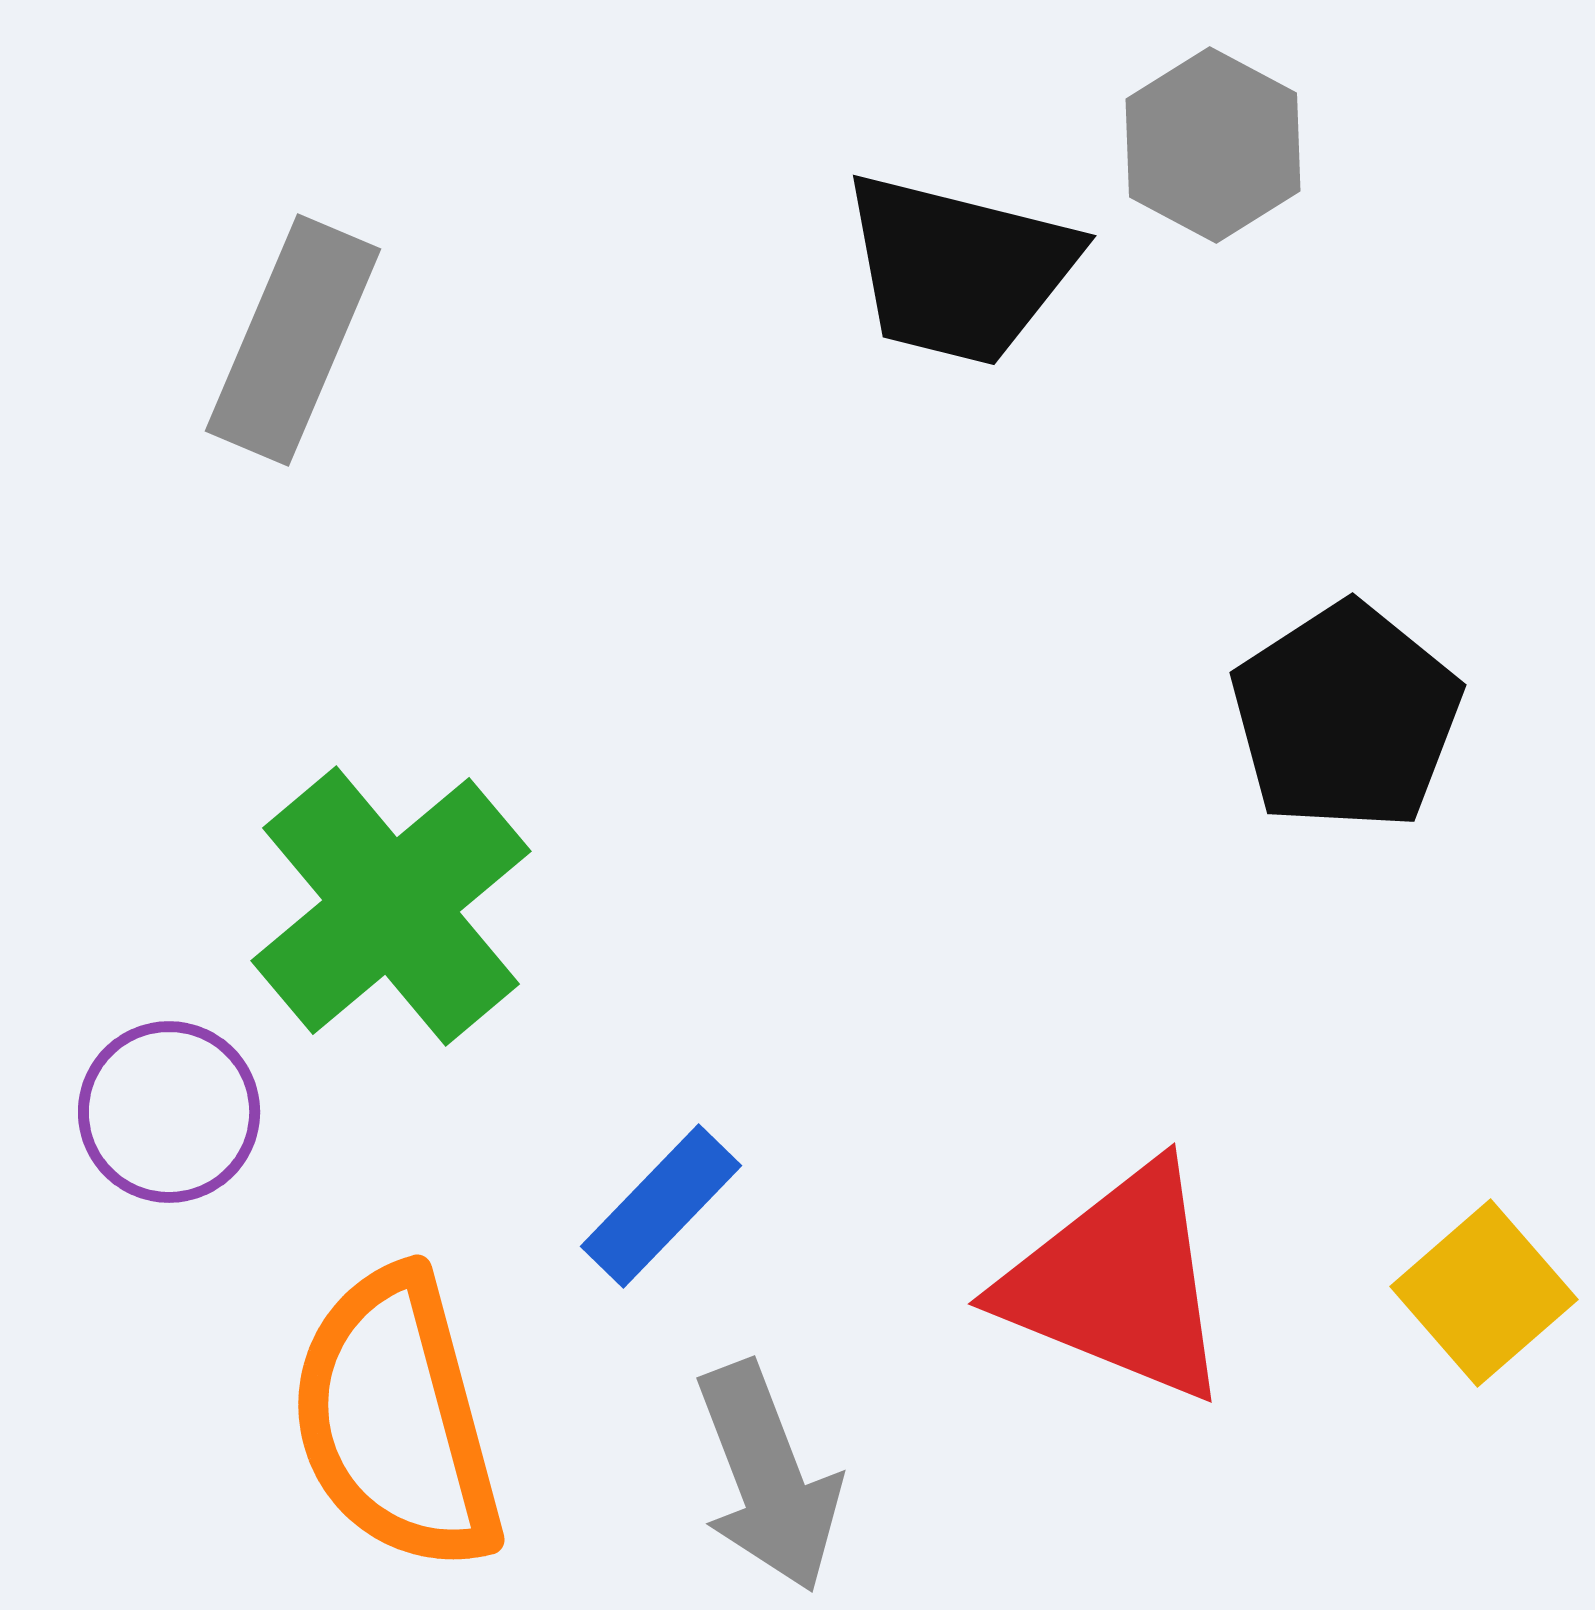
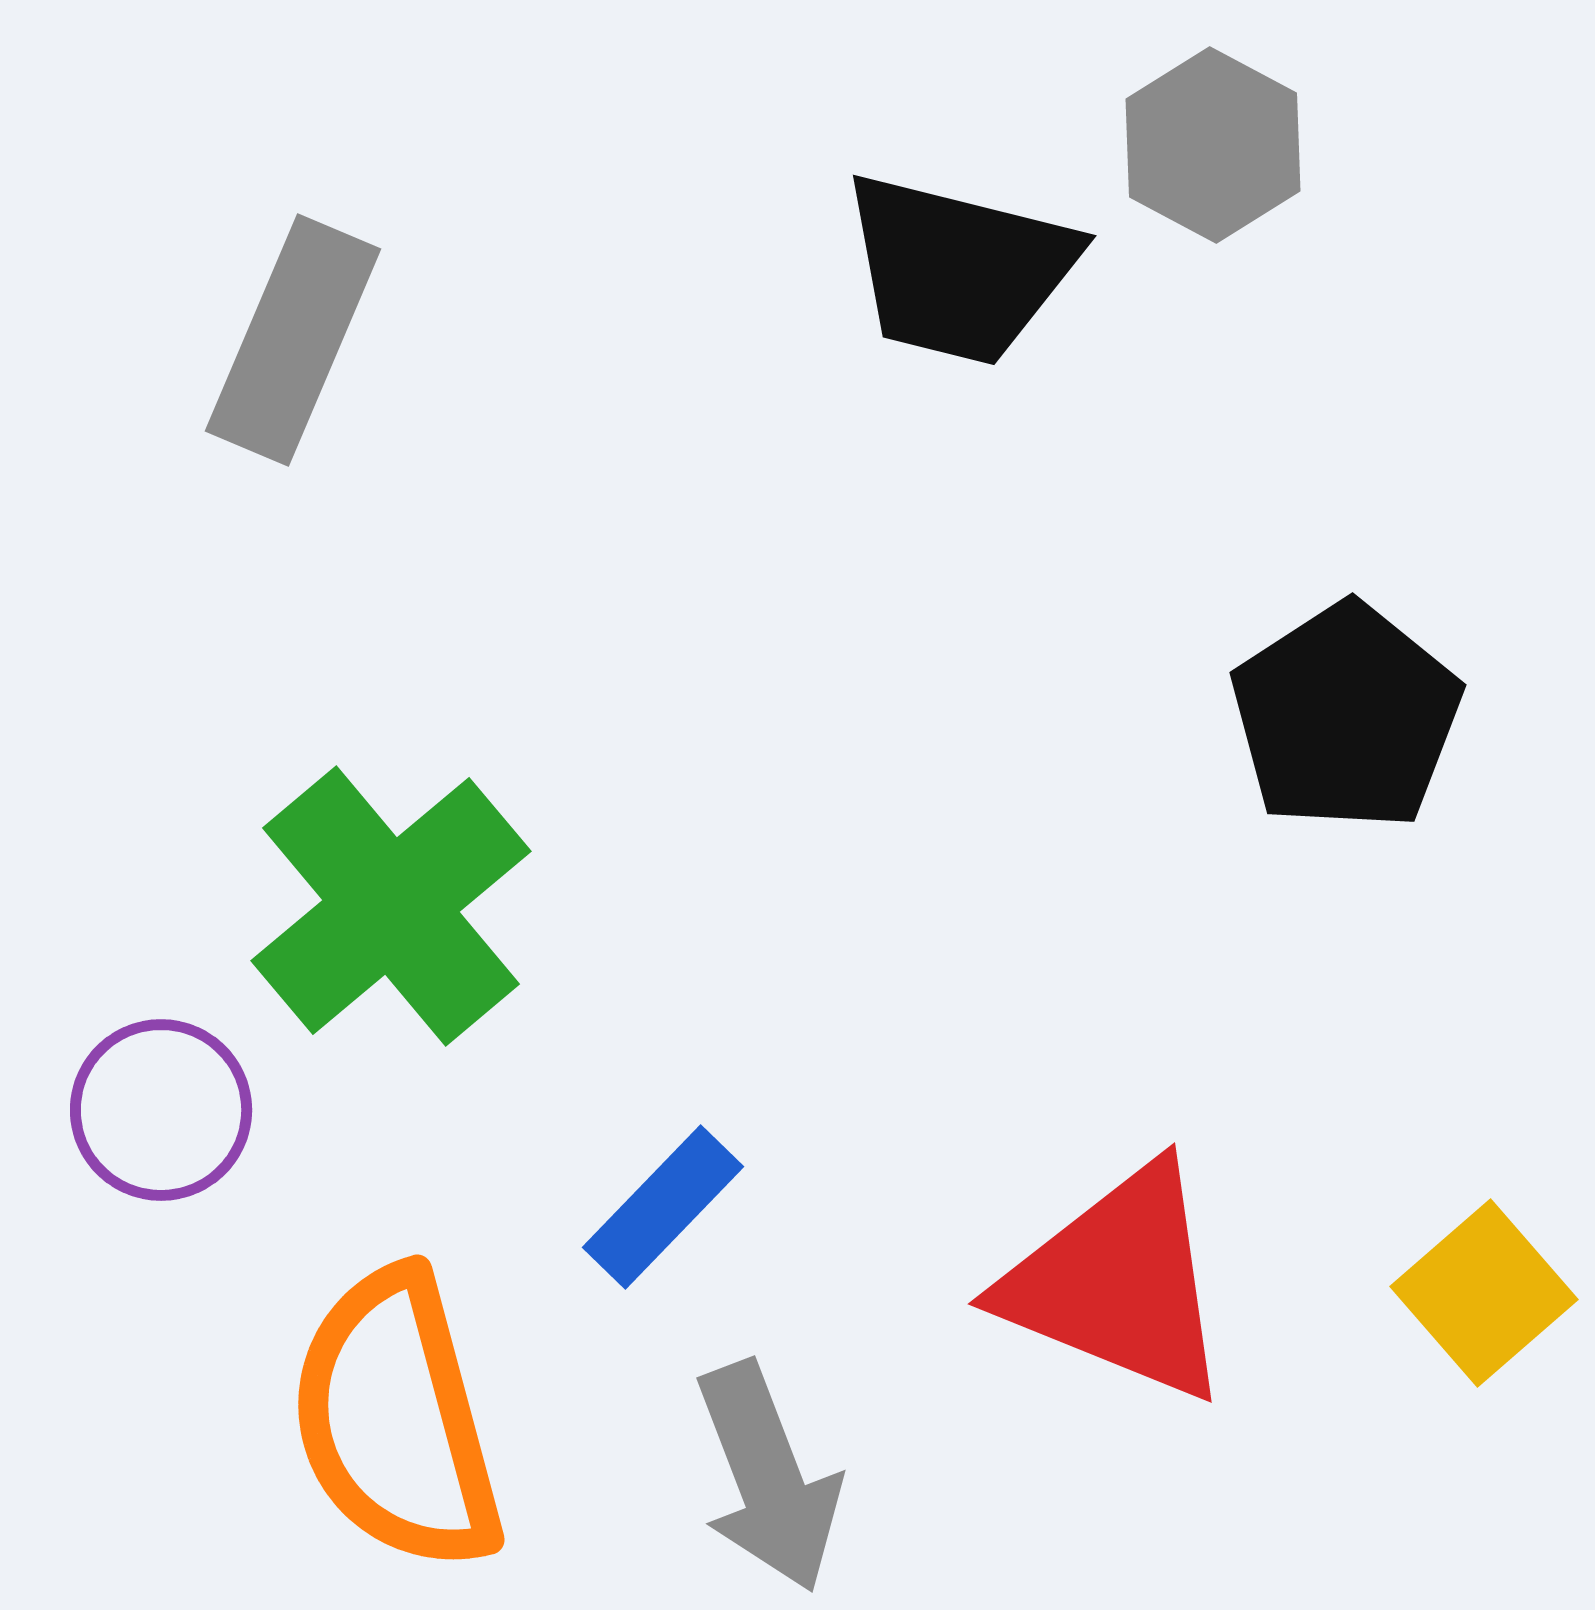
purple circle: moved 8 px left, 2 px up
blue rectangle: moved 2 px right, 1 px down
